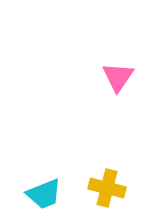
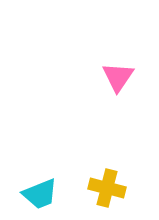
cyan trapezoid: moved 4 px left
